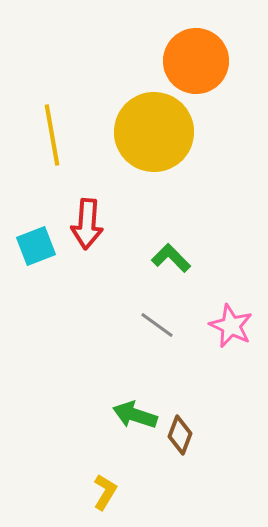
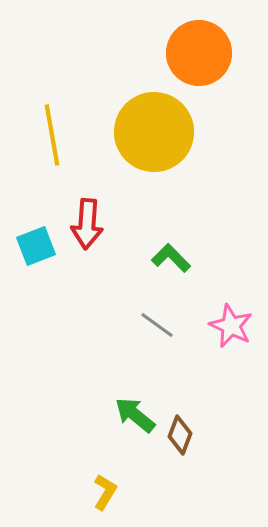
orange circle: moved 3 px right, 8 px up
green arrow: rotated 21 degrees clockwise
